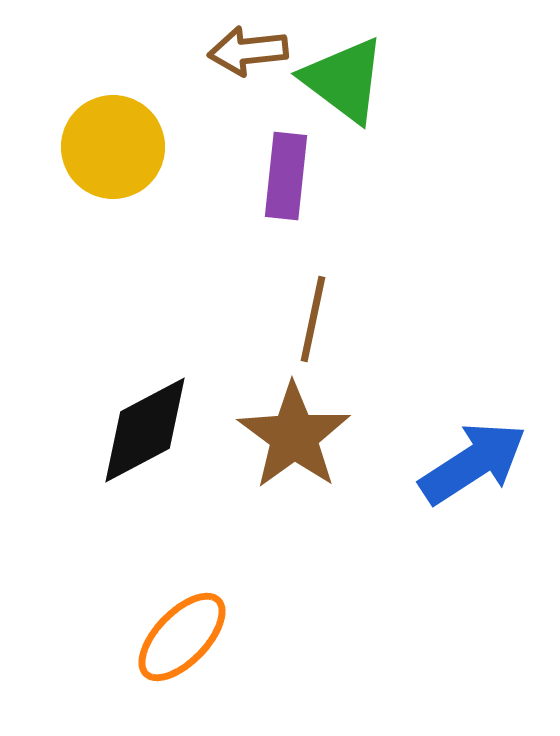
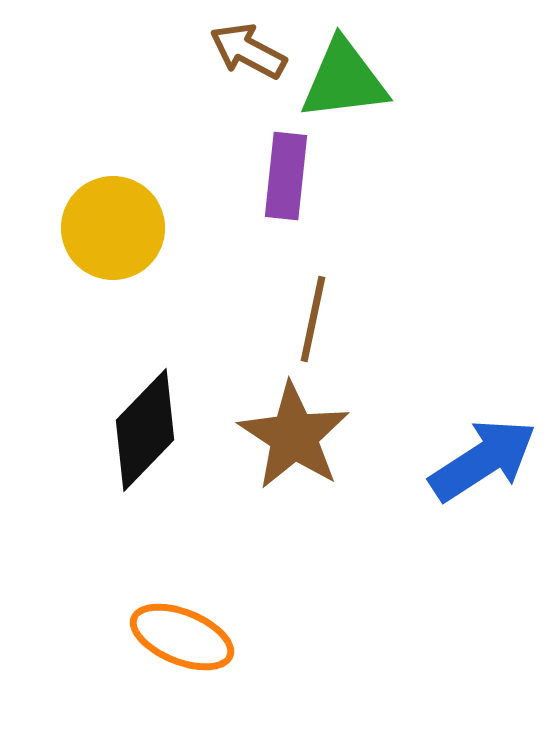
brown arrow: rotated 34 degrees clockwise
green triangle: rotated 44 degrees counterclockwise
yellow circle: moved 81 px down
black diamond: rotated 18 degrees counterclockwise
brown star: rotated 3 degrees counterclockwise
blue arrow: moved 10 px right, 3 px up
orange ellipse: rotated 68 degrees clockwise
